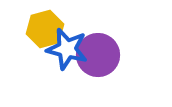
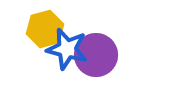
purple circle: moved 2 px left
